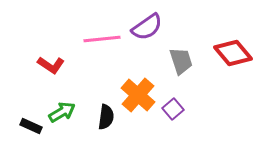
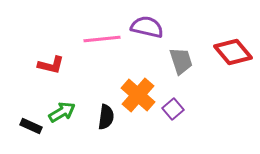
purple semicircle: rotated 132 degrees counterclockwise
red diamond: moved 1 px up
red L-shape: rotated 20 degrees counterclockwise
